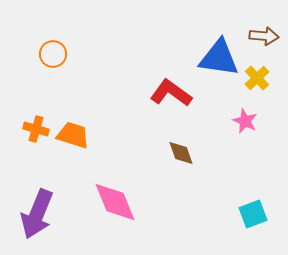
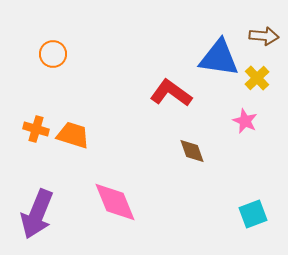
brown diamond: moved 11 px right, 2 px up
